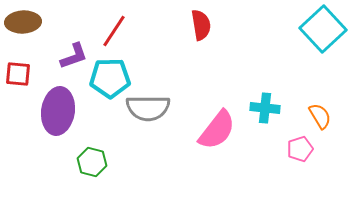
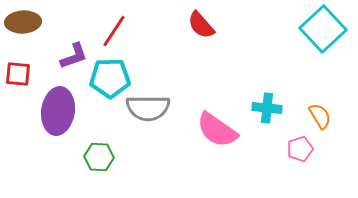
red semicircle: rotated 148 degrees clockwise
cyan cross: moved 2 px right
pink semicircle: rotated 87 degrees clockwise
green hexagon: moved 7 px right, 5 px up; rotated 12 degrees counterclockwise
